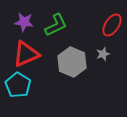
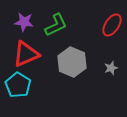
gray star: moved 8 px right, 14 px down
